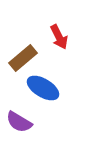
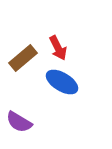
red arrow: moved 1 px left, 11 px down
blue ellipse: moved 19 px right, 6 px up
